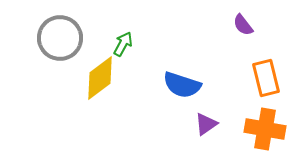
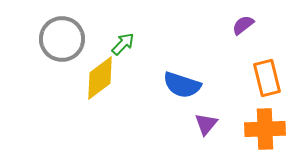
purple semicircle: rotated 90 degrees clockwise
gray circle: moved 2 px right, 1 px down
green arrow: rotated 15 degrees clockwise
orange rectangle: moved 1 px right
purple triangle: rotated 15 degrees counterclockwise
orange cross: rotated 12 degrees counterclockwise
